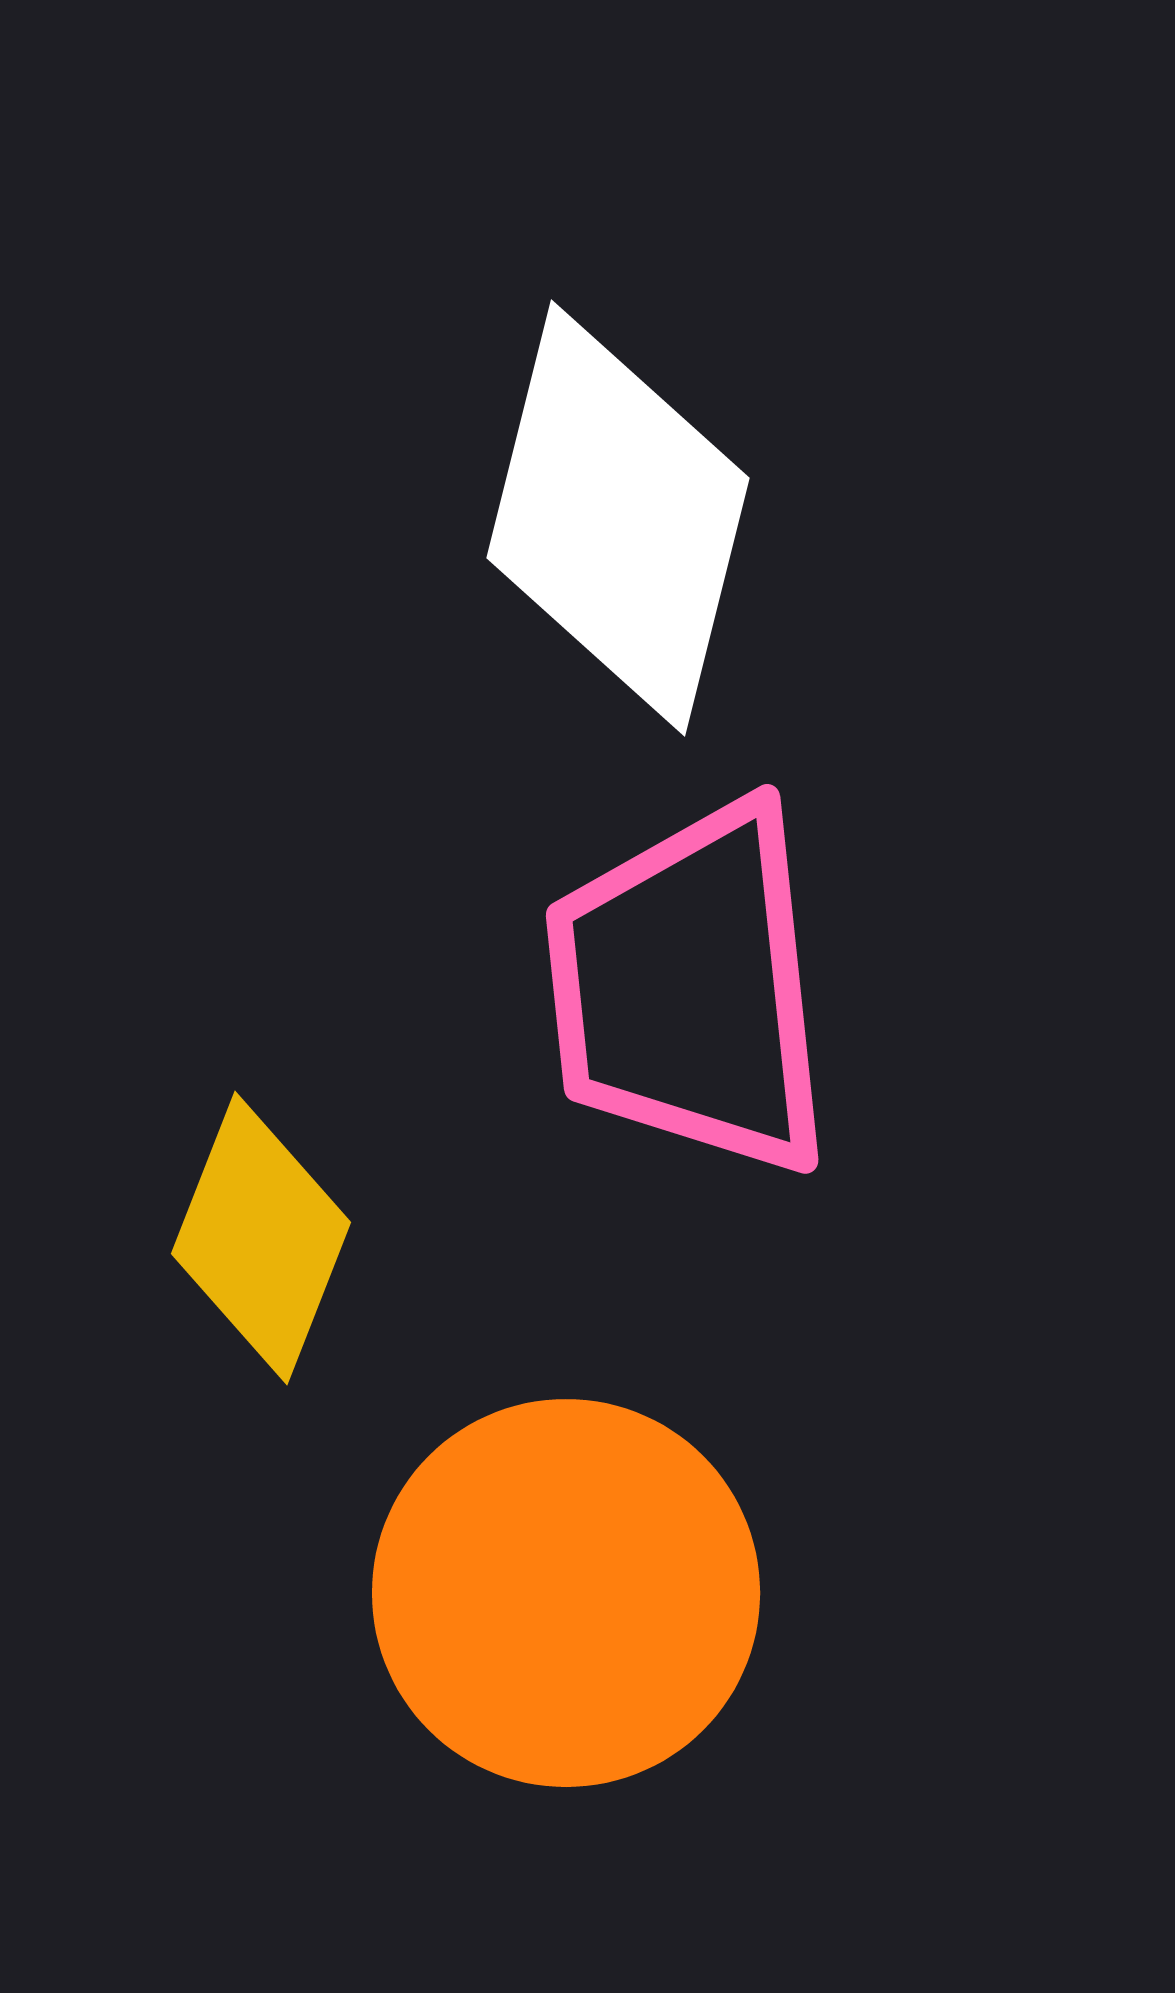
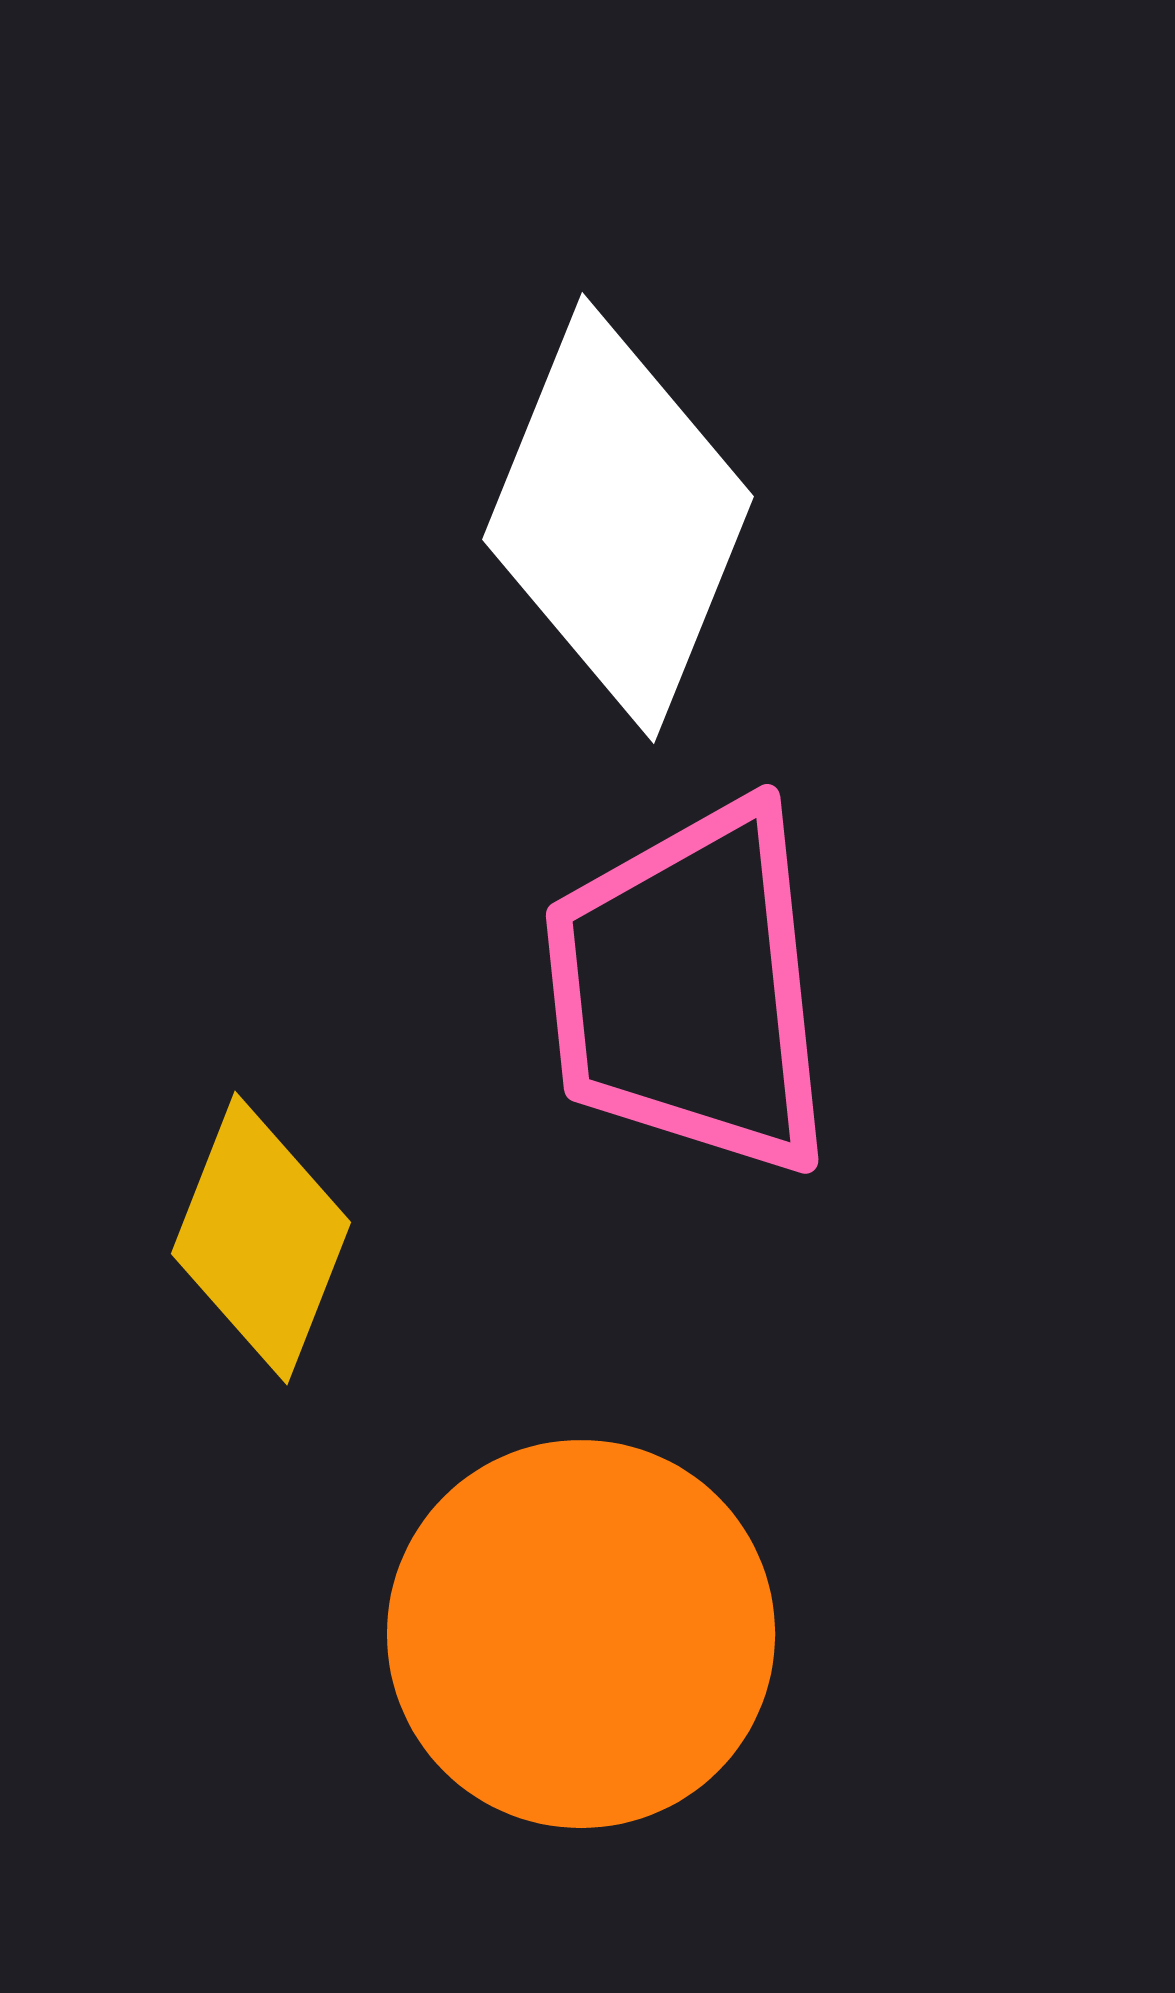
white diamond: rotated 8 degrees clockwise
orange circle: moved 15 px right, 41 px down
